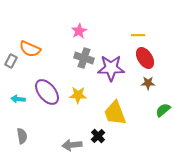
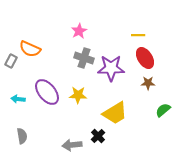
yellow trapezoid: rotated 100 degrees counterclockwise
